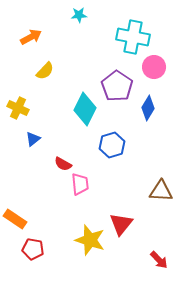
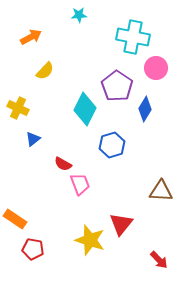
pink circle: moved 2 px right, 1 px down
blue diamond: moved 3 px left, 1 px down
pink trapezoid: rotated 15 degrees counterclockwise
